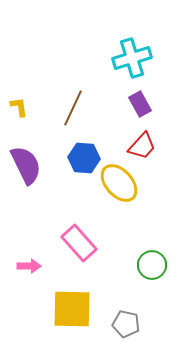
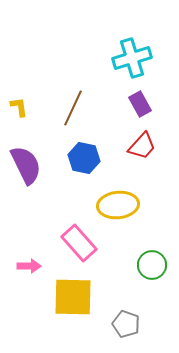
blue hexagon: rotated 8 degrees clockwise
yellow ellipse: moved 1 px left, 22 px down; rotated 54 degrees counterclockwise
yellow square: moved 1 px right, 12 px up
gray pentagon: rotated 8 degrees clockwise
